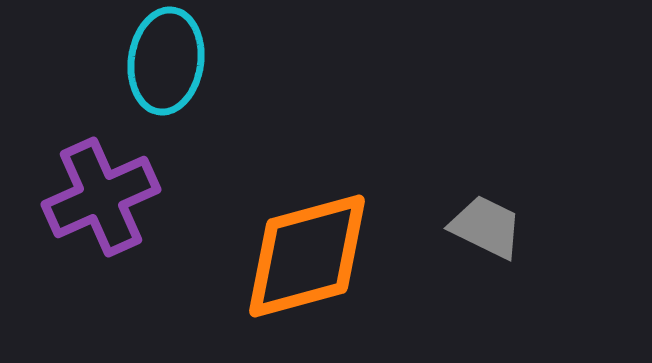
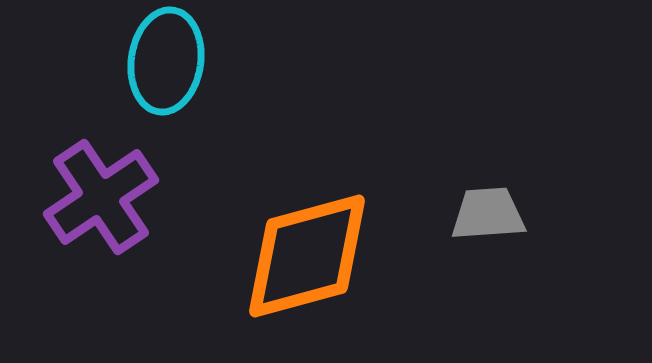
purple cross: rotated 10 degrees counterclockwise
gray trapezoid: moved 2 px right, 13 px up; rotated 30 degrees counterclockwise
